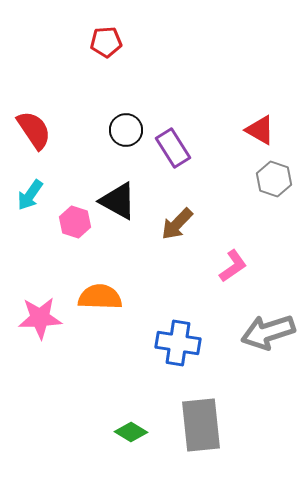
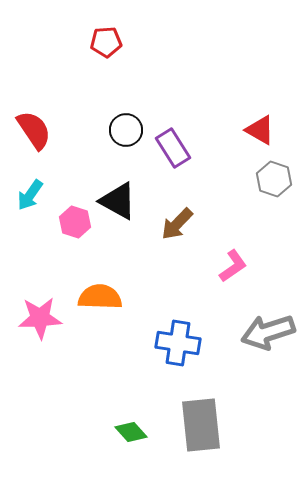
green diamond: rotated 16 degrees clockwise
